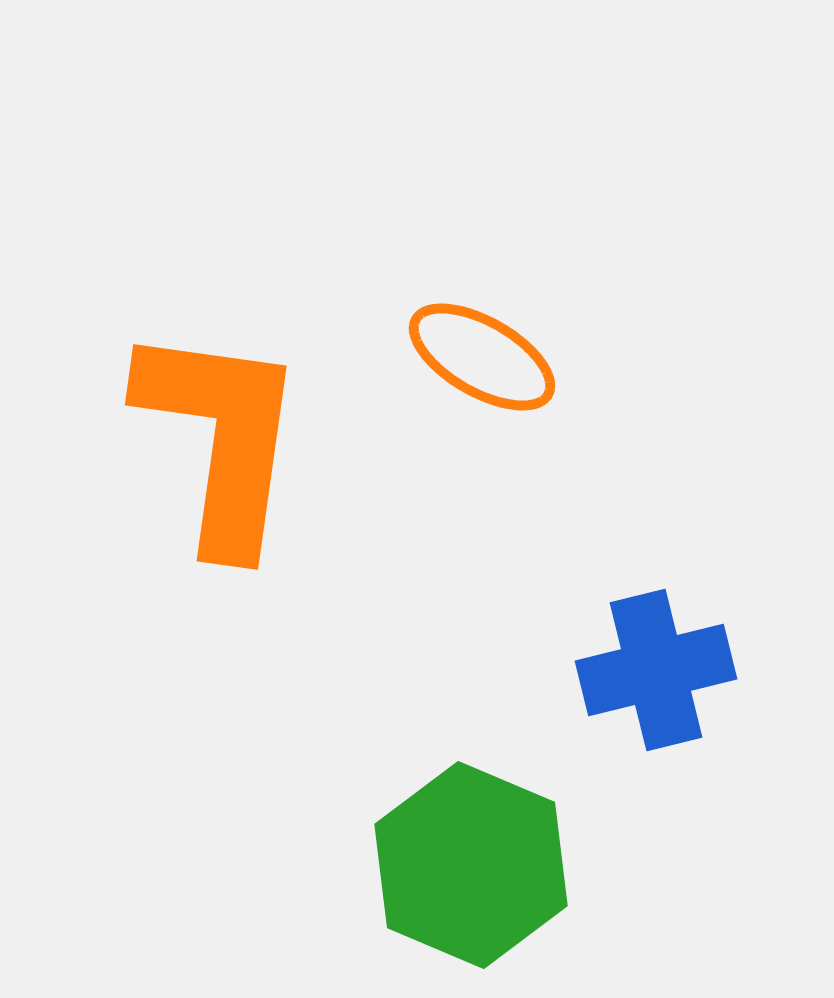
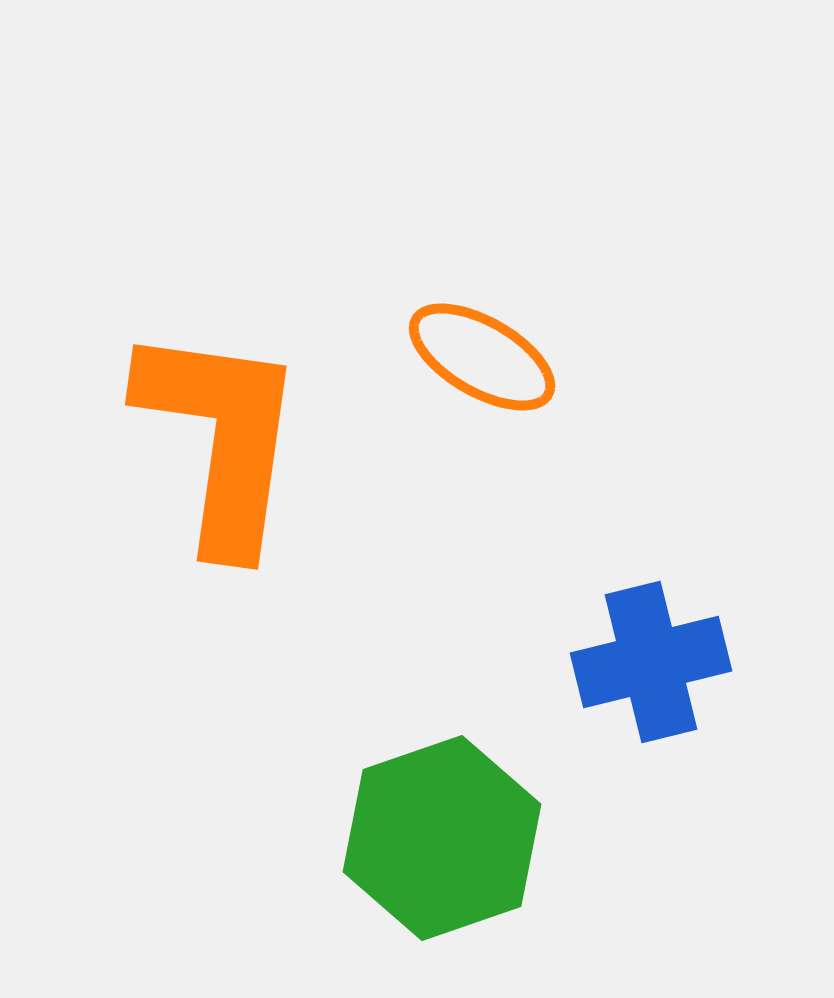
blue cross: moved 5 px left, 8 px up
green hexagon: moved 29 px left, 27 px up; rotated 18 degrees clockwise
